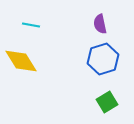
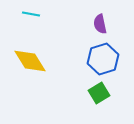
cyan line: moved 11 px up
yellow diamond: moved 9 px right
green square: moved 8 px left, 9 px up
